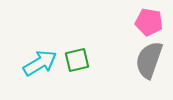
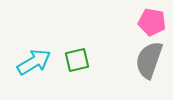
pink pentagon: moved 3 px right
cyan arrow: moved 6 px left, 1 px up
